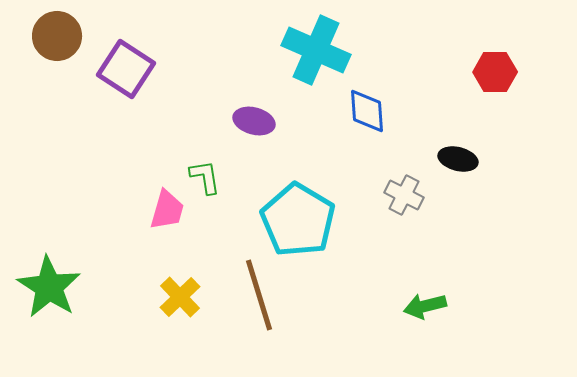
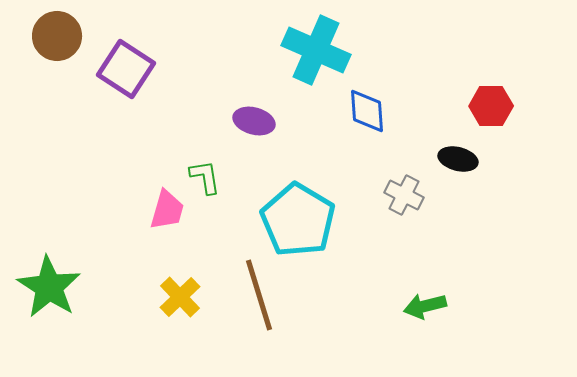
red hexagon: moved 4 px left, 34 px down
